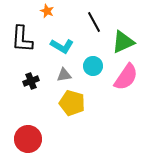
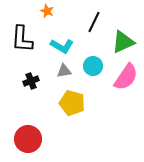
black line: rotated 55 degrees clockwise
gray triangle: moved 4 px up
